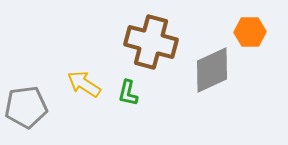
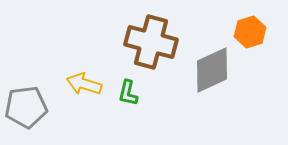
orange hexagon: rotated 16 degrees counterclockwise
yellow arrow: rotated 16 degrees counterclockwise
